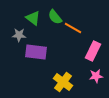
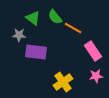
pink rectangle: rotated 60 degrees counterclockwise
yellow cross: rotated 18 degrees clockwise
